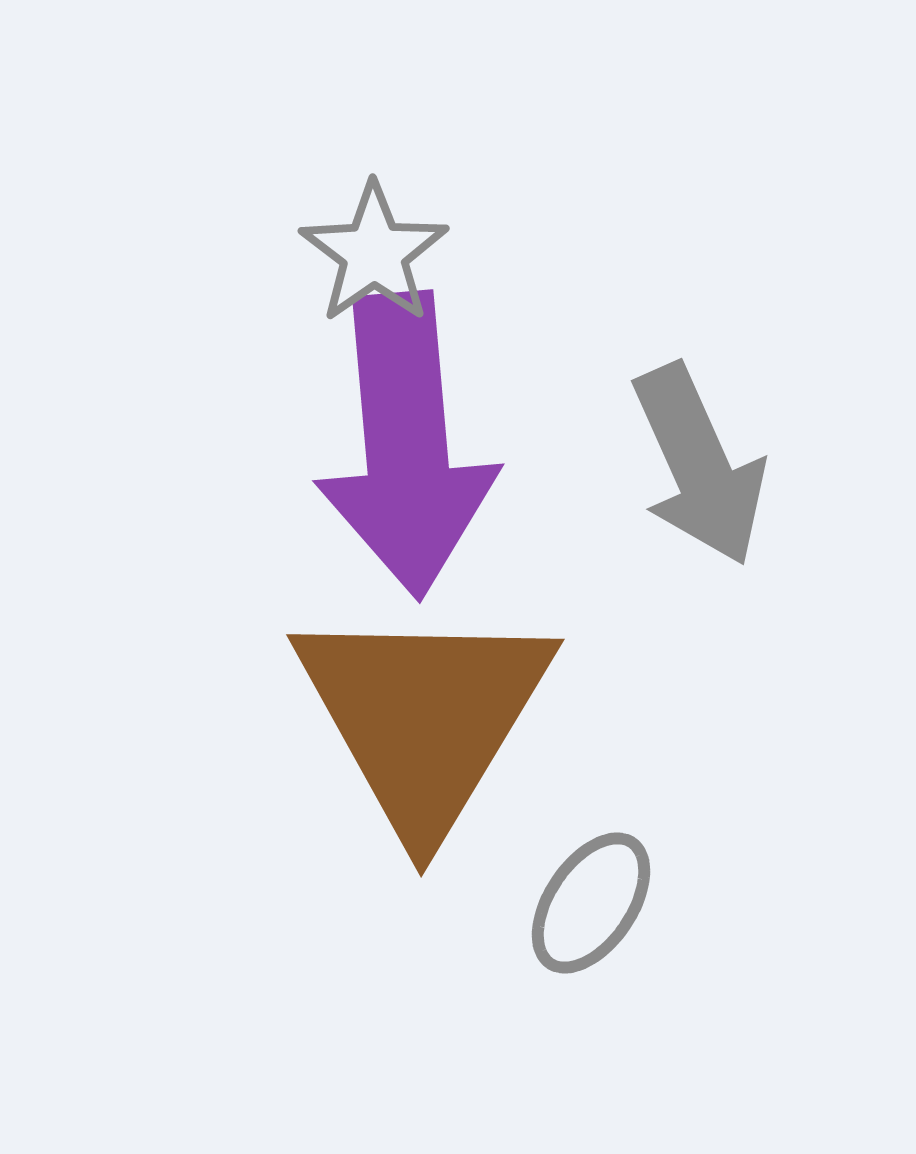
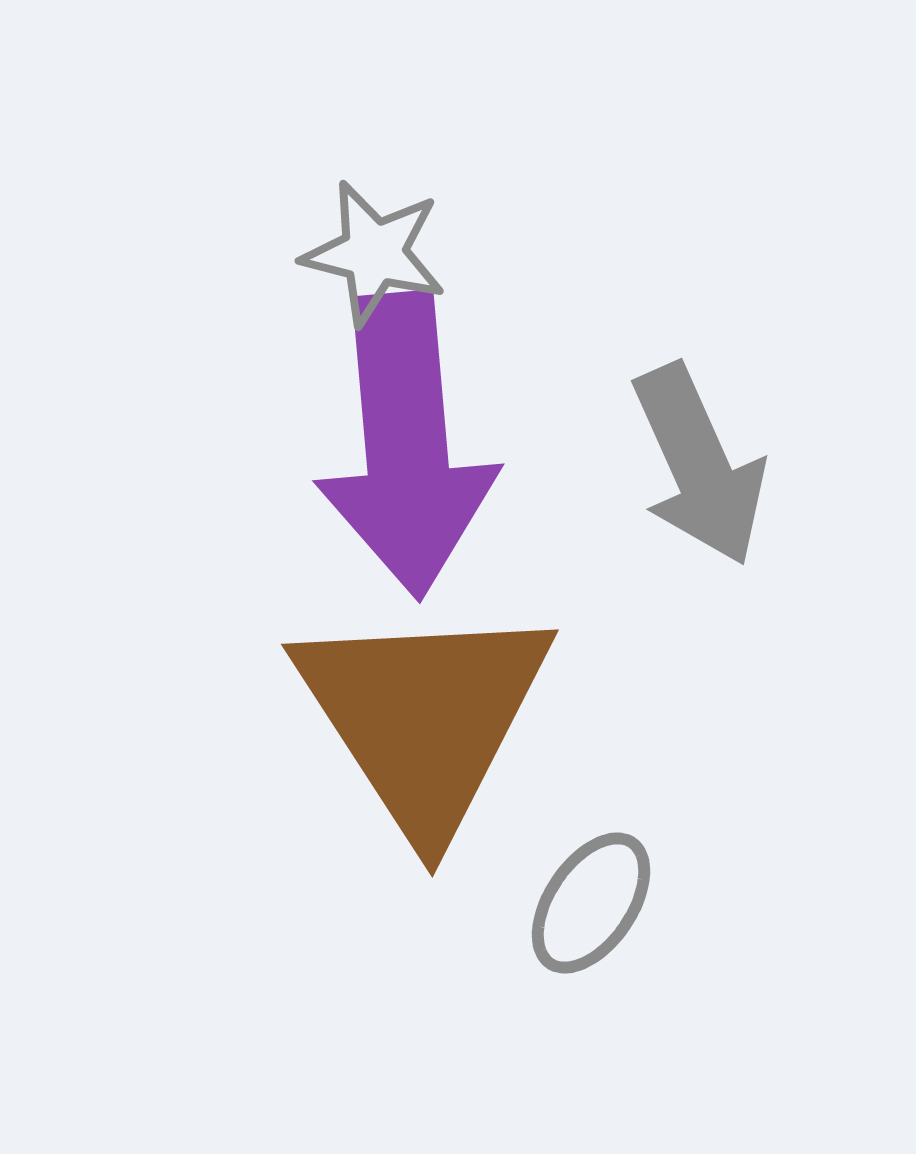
gray star: rotated 23 degrees counterclockwise
brown triangle: rotated 4 degrees counterclockwise
